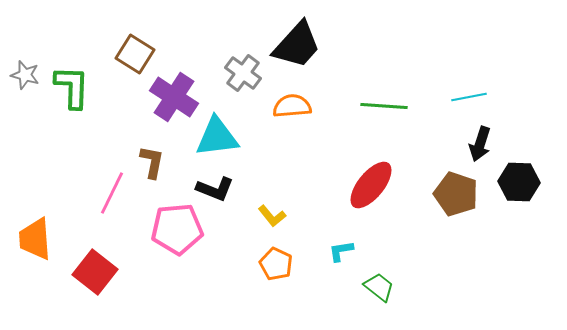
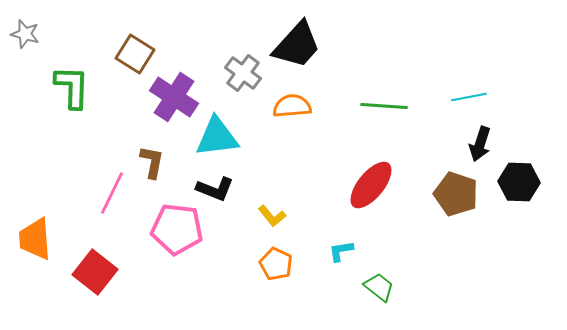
gray star: moved 41 px up
pink pentagon: rotated 12 degrees clockwise
